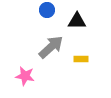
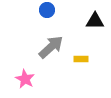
black triangle: moved 18 px right
pink star: moved 3 px down; rotated 18 degrees clockwise
